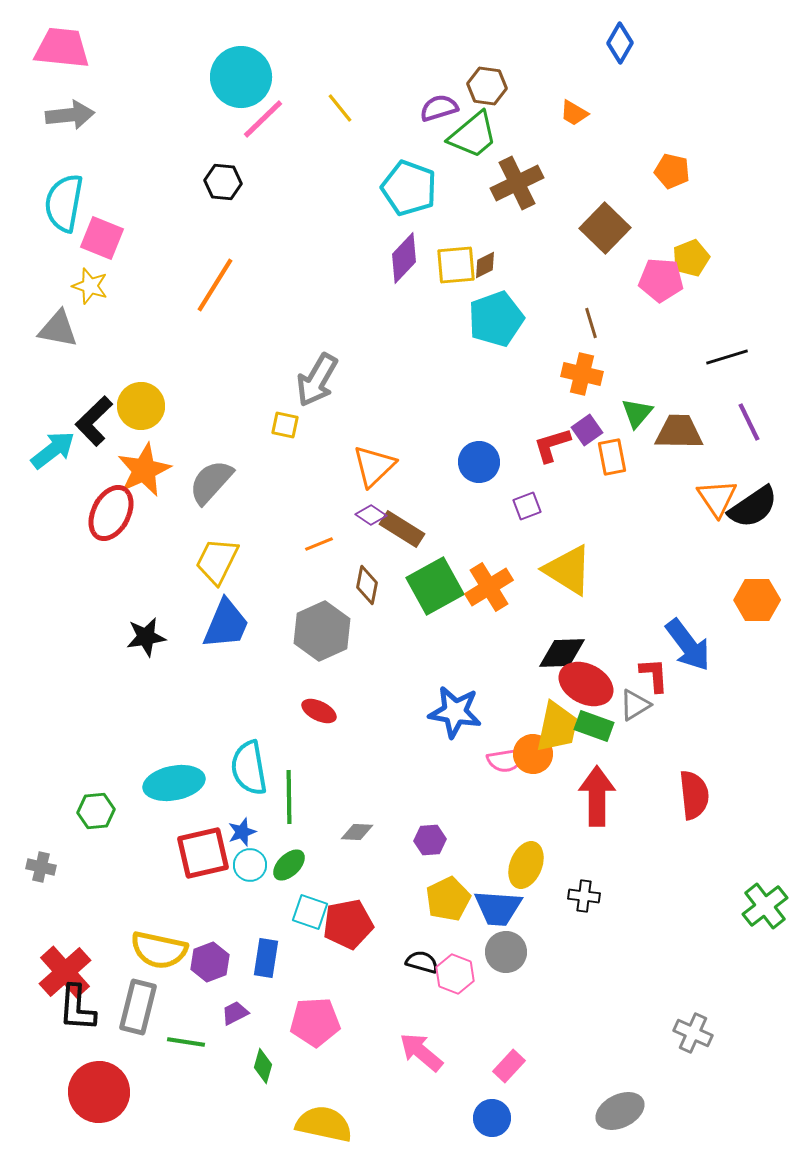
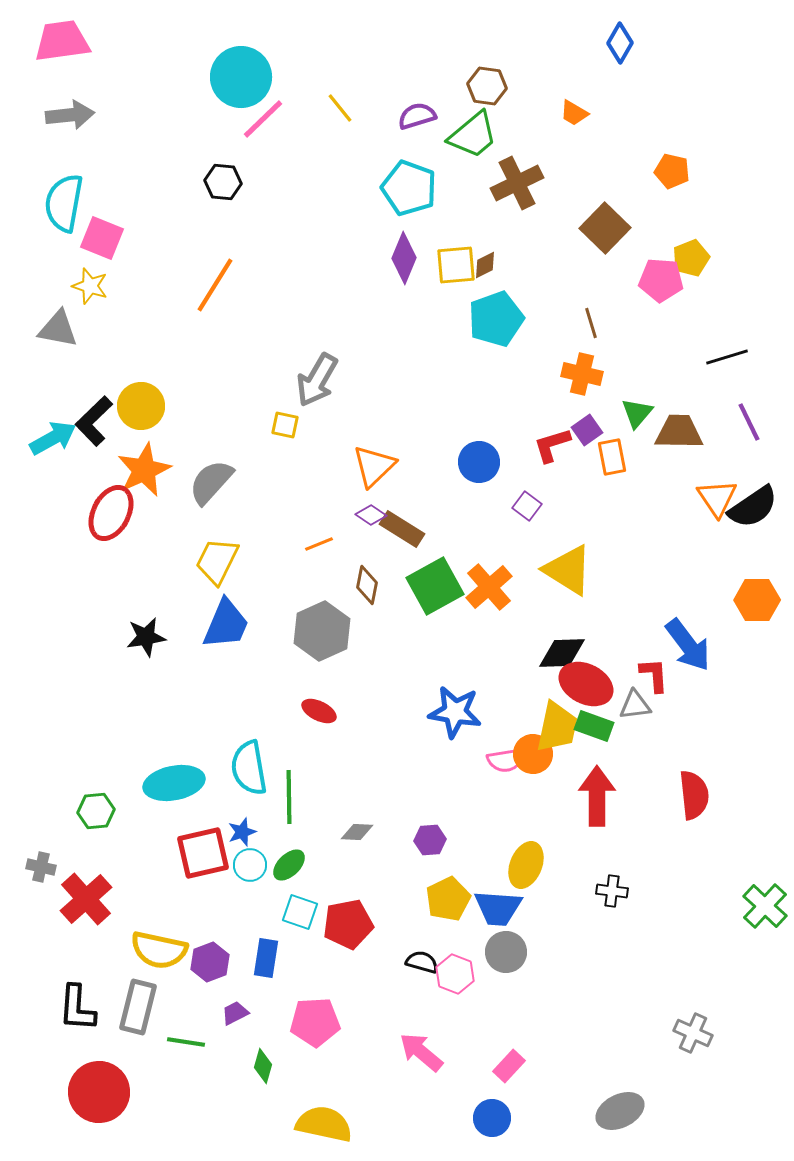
pink trapezoid at (62, 48): moved 7 px up; rotated 14 degrees counterclockwise
purple semicircle at (439, 108): moved 22 px left, 8 px down
purple diamond at (404, 258): rotated 21 degrees counterclockwise
cyan arrow at (53, 450): moved 12 px up; rotated 9 degrees clockwise
purple square at (527, 506): rotated 32 degrees counterclockwise
orange cross at (489, 587): rotated 9 degrees counterclockwise
gray triangle at (635, 705): rotated 24 degrees clockwise
black cross at (584, 896): moved 28 px right, 5 px up
green cross at (765, 906): rotated 9 degrees counterclockwise
cyan square at (310, 912): moved 10 px left
red cross at (65, 972): moved 21 px right, 73 px up
